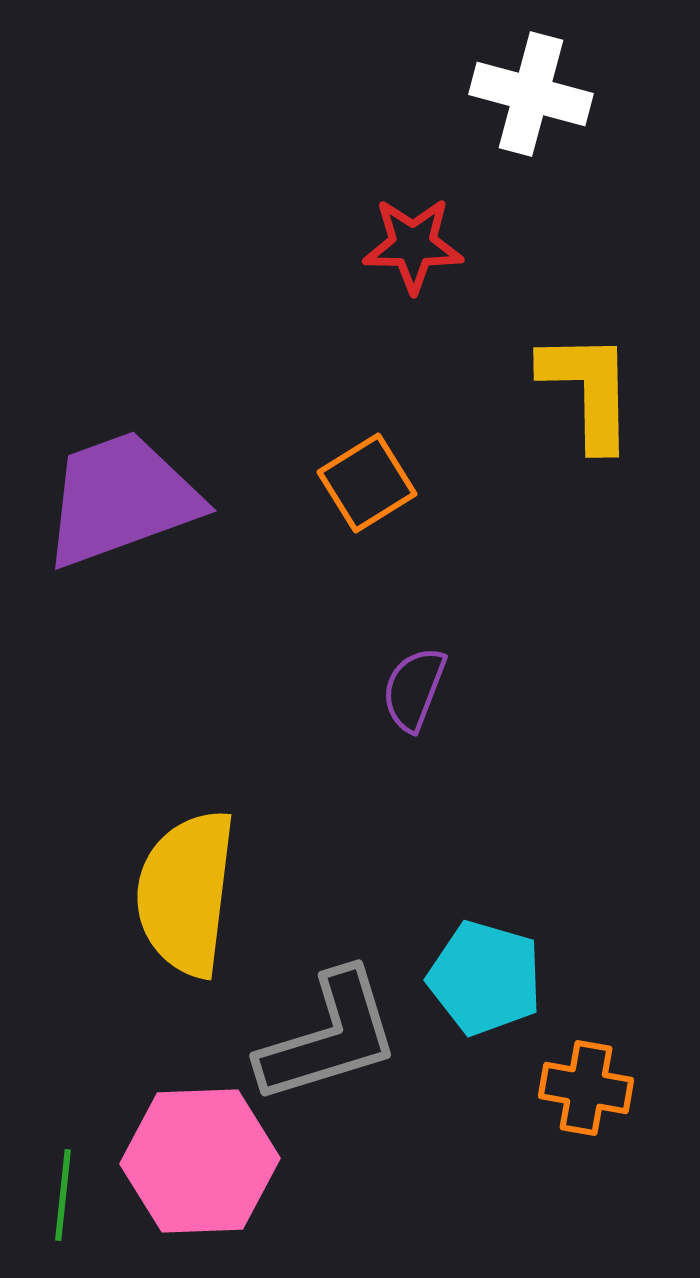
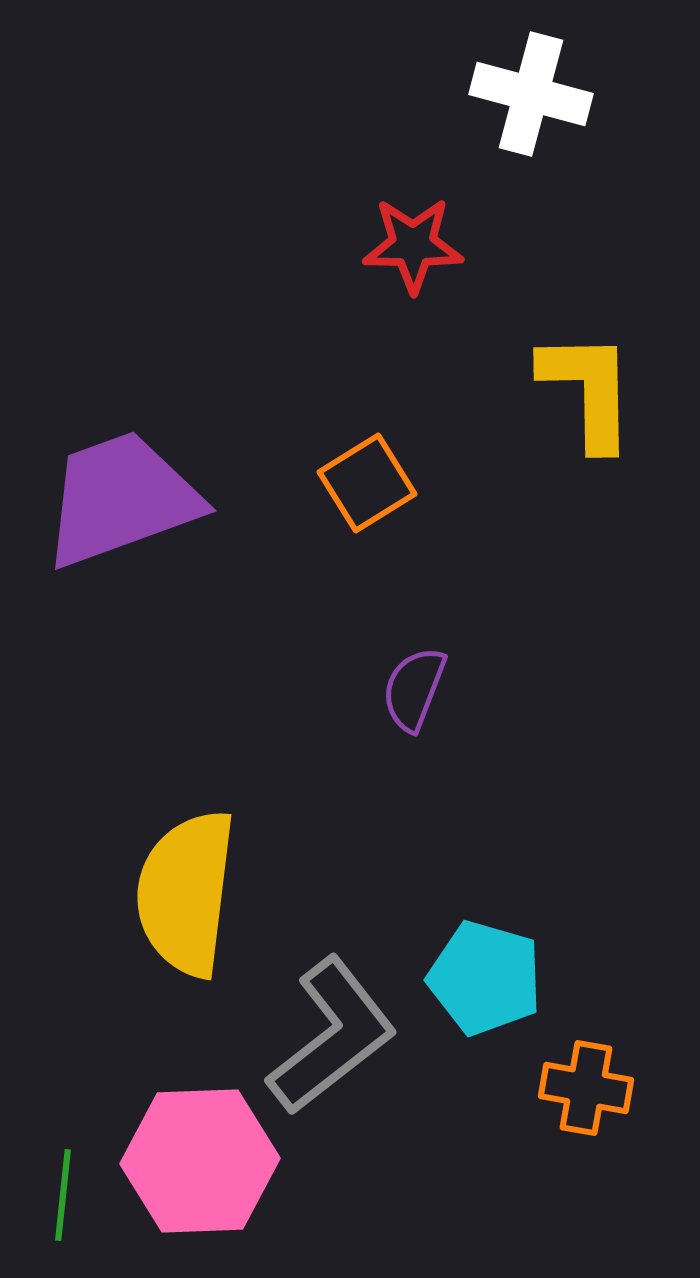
gray L-shape: moved 3 px right, 1 px up; rotated 21 degrees counterclockwise
